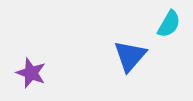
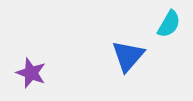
blue triangle: moved 2 px left
